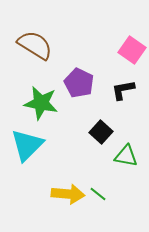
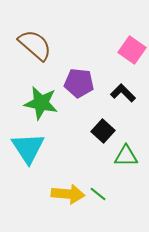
brown semicircle: rotated 9 degrees clockwise
purple pentagon: rotated 20 degrees counterclockwise
black L-shape: moved 3 px down; rotated 55 degrees clockwise
black square: moved 2 px right, 1 px up
cyan triangle: moved 1 px right, 3 px down; rotated 18 degrees counterclockwise
green triangle: rotated 10 degrees counterclockwise
